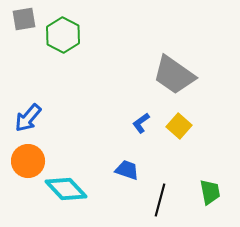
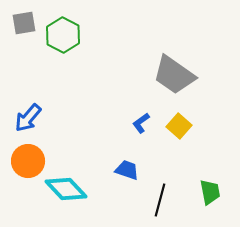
gray square: moved 4 px down
